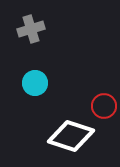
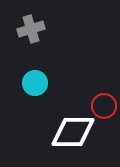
white diamond: moved 2 px right, 4 px up; rotated 18 degrees counterclockwise
